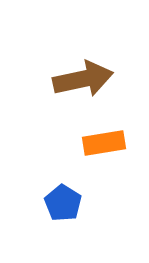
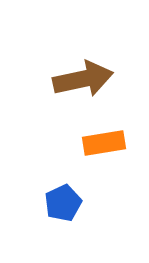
blue pentagon: rotated 15 degrees clockwise
